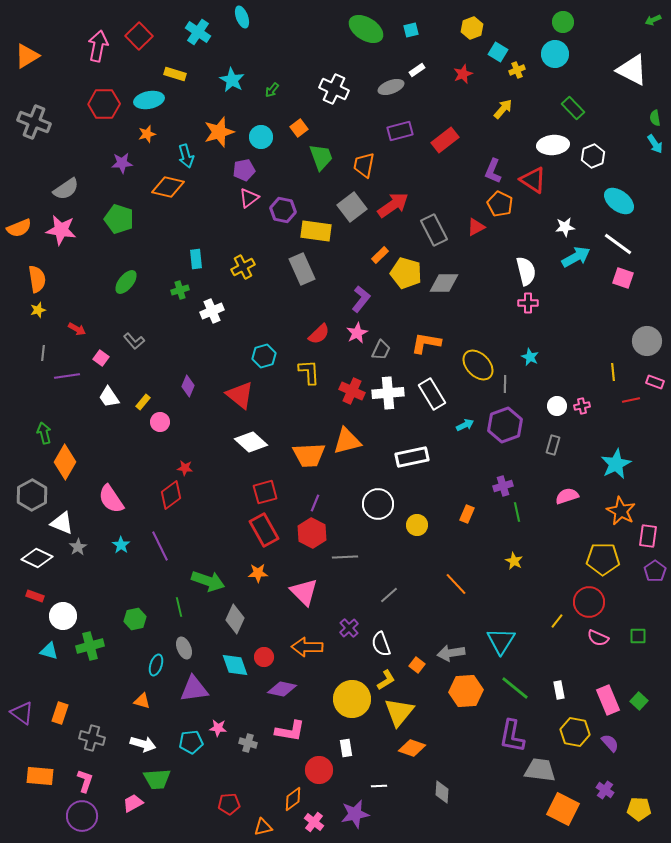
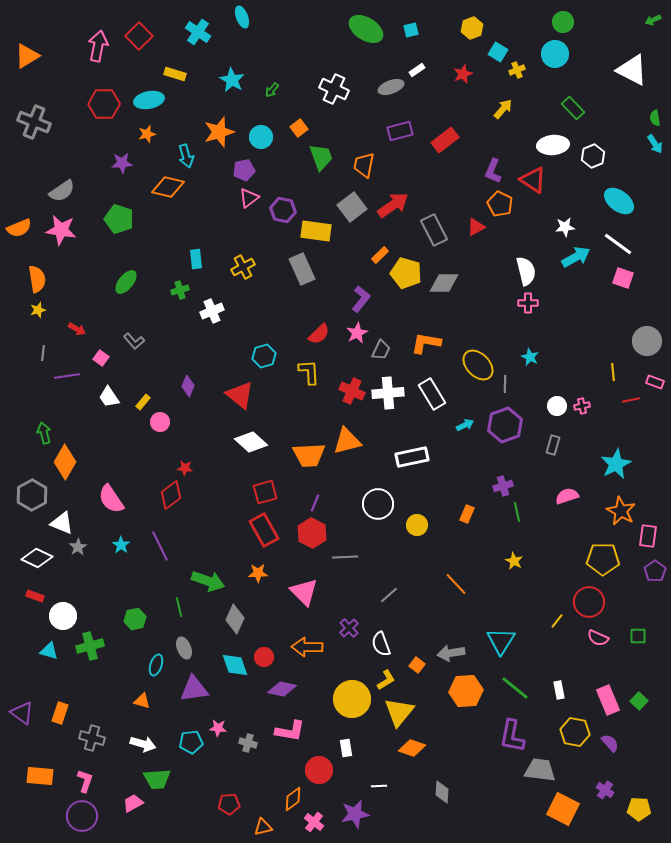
gray semicircle at (66, 189): moved 4 px left, 2 px down
